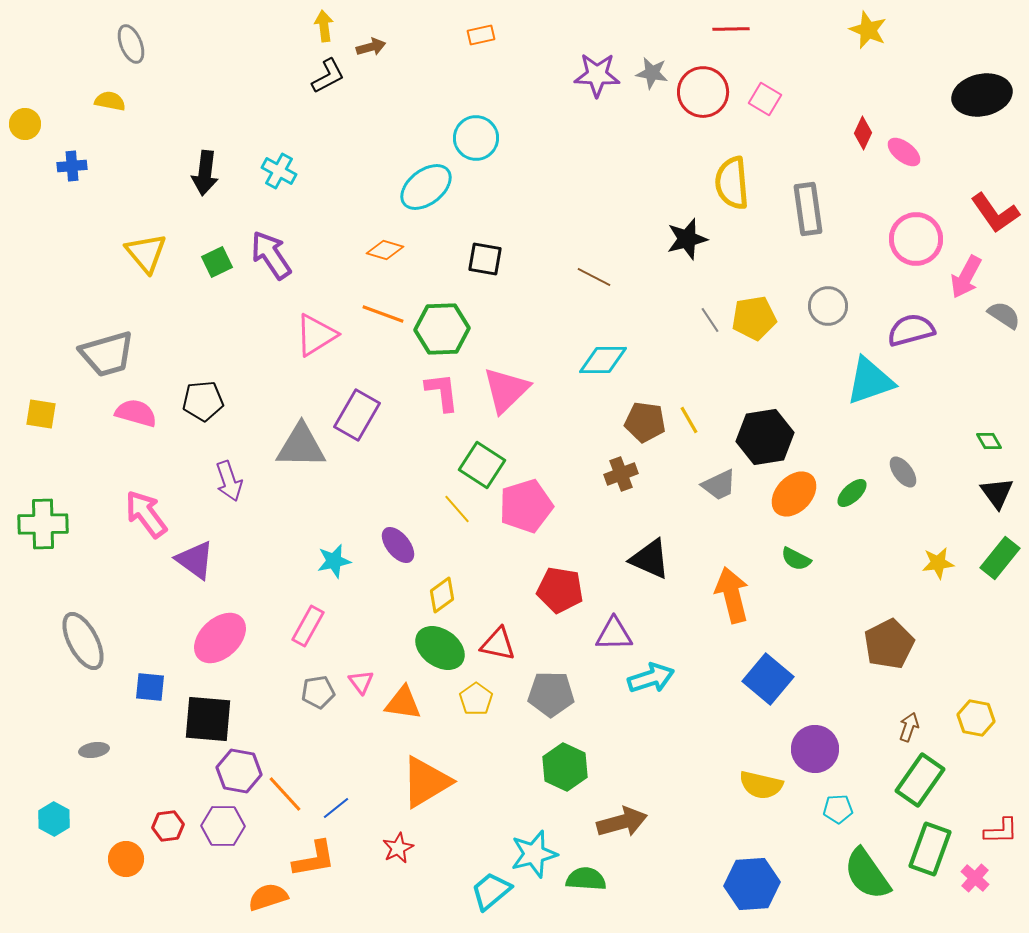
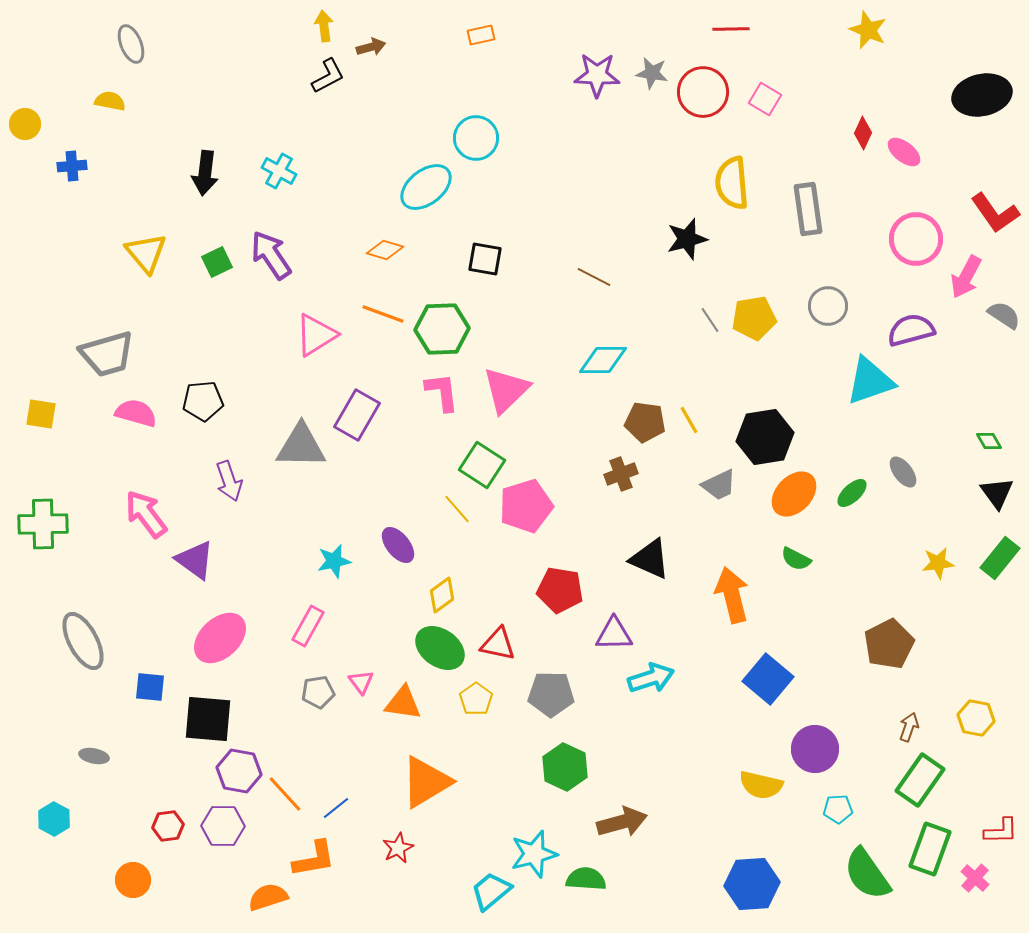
gray ellipse at (94, 750): moved 6 px down; rotated 20 degrees clockwise
orange circle at (126, 859): moved 7 px right, 21 px down
